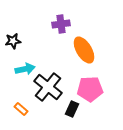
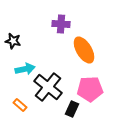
purple cross: rotated 12 degrees clockwise
black star: rotated 21 degrees clockwise
orange rectangle: moved 1 px left, 4 px up
